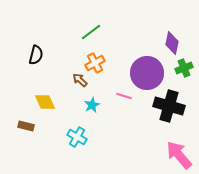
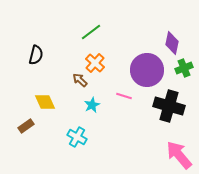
orange cross: rotated 18 degrees counterclockwise
purple circle: moved 3 px up
brown rectangle: rotated 49 degrees counterclockwise
